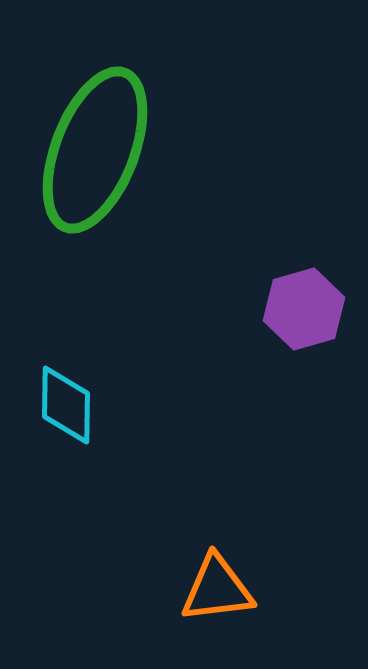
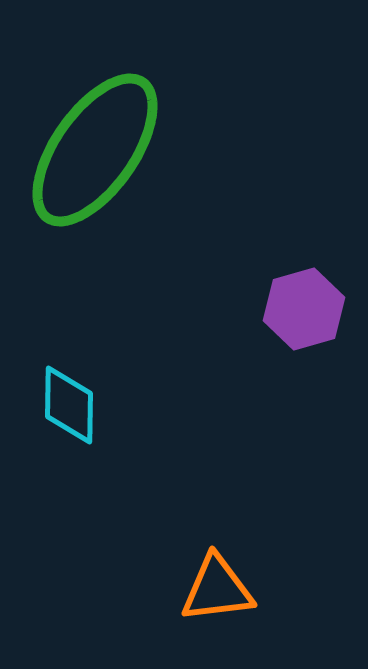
green ellipse: rotated 14 degrees clockwise
cyan diamond: moved 3 px right
